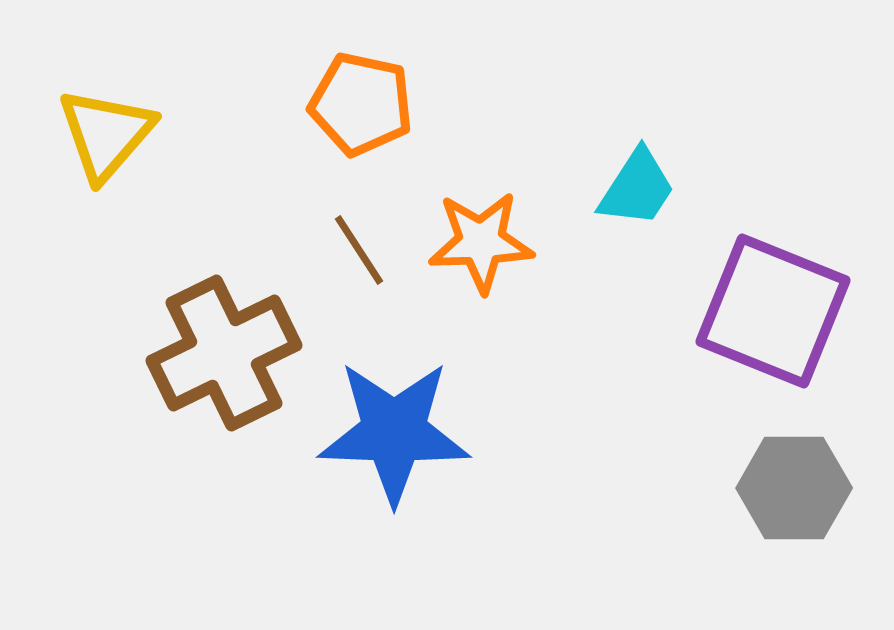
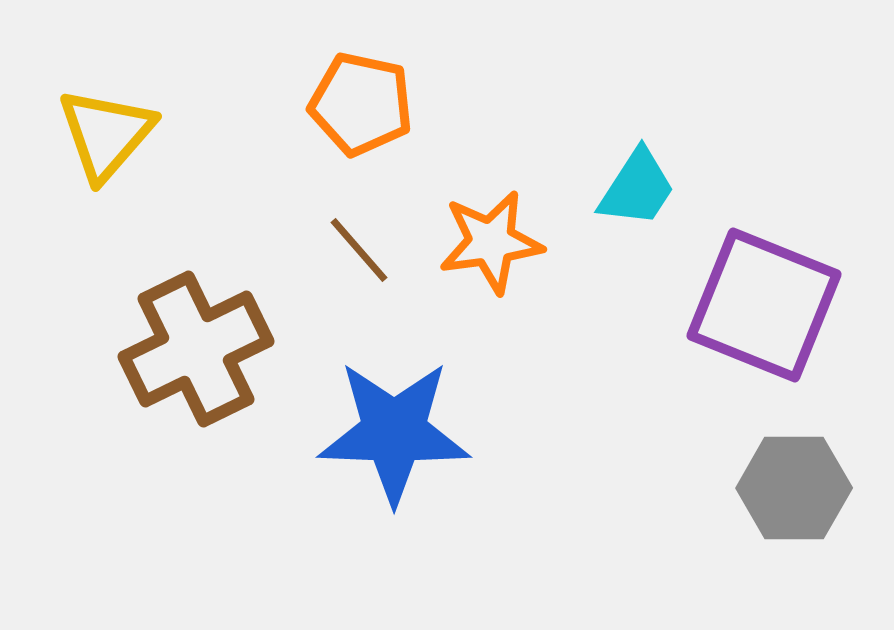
orange star: moved 10 px right; rotated 6 degrees counterclockwise
brown line: rotated 8 degrees counterclockwise
purple square: moved 9 px left, 6 px up
brown cross: moved 28 px left, 4 px up
